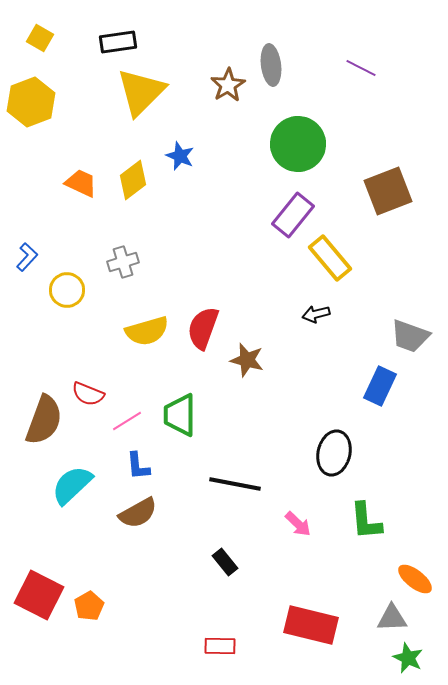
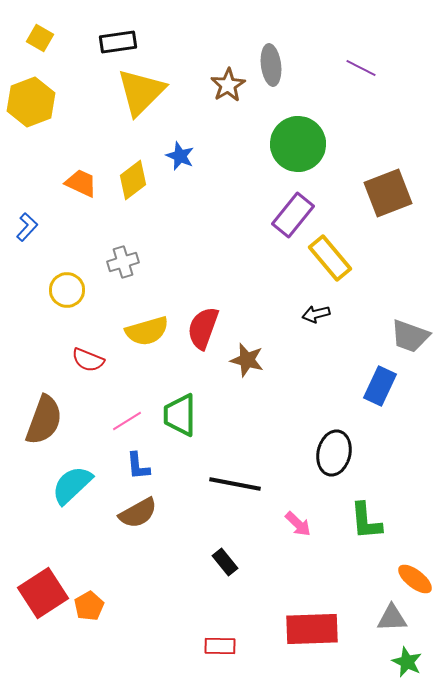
brown square at (388, 191): moved 2 px down
blue L-shape at (27, 257): moved 30 px up
red semicircle at (88, 394): moved 34 px up
red square at (39, 595): moved 4 px right, 2 px up; rotated 30 degrees clockwise
red rectangle at (311, 625): moved 1 px right, 4 px down; rotated 16 degrees counterclockwise
green star at (408, 658): moved 1 px left, 4 px down
